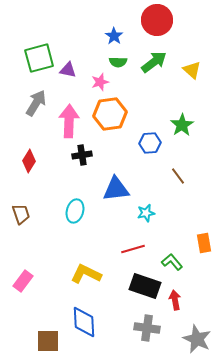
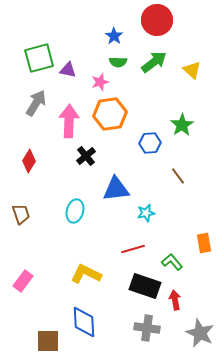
black cross: moved 4 px right, 1 px down; rotated 30 degrees counterclockwise
gray star: moved 3 px right, 6 px up
